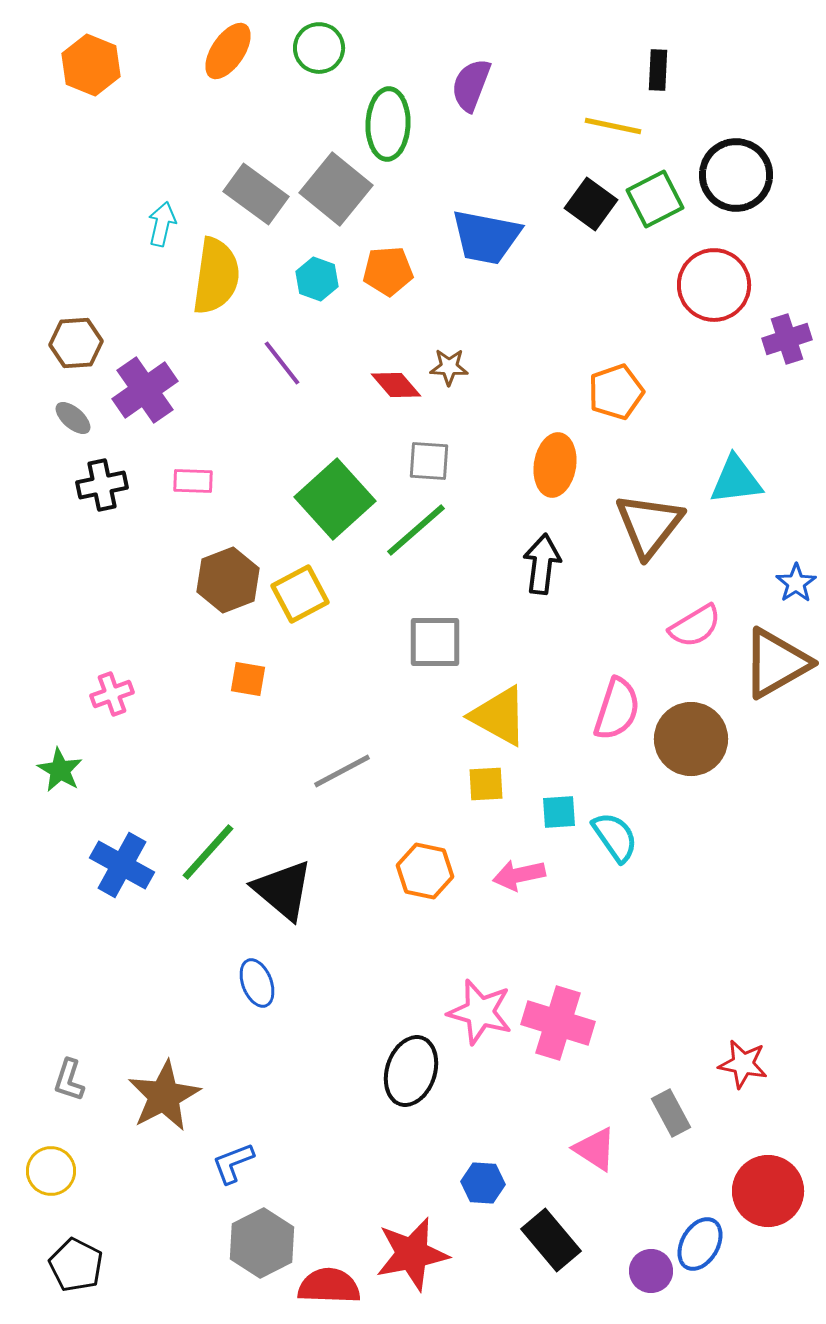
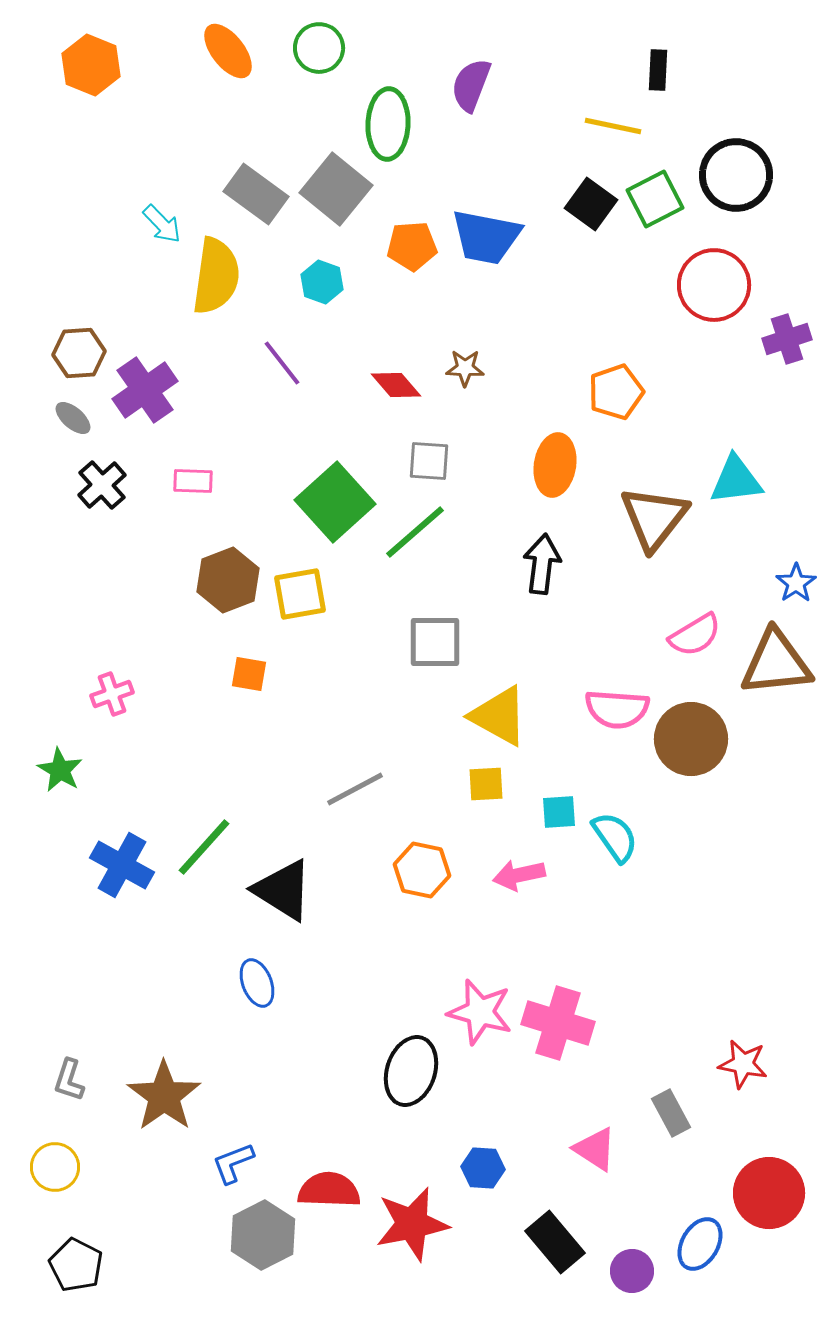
orange ellipse at (228, 51): rotated 72 degrees counterclockwise
cyan arrow at (162, 224): rotated 123 degrees clockwise
orange pentagon at (388, 271): moved 24 px right, 25 px up
cyan hexagon at (317, 279): moved 5 px right, 3 px down
brown hexagon at (76, 343): moved 3 px right, 10 px down
brown star at (449, 367): moved 16 px right, 1 px down
black cross at (102, 485): rotated 30 degrees counterclockwise
green square at (335, 499): moved 3 px down
brown triangle at (649, 525): moved 5 px right, 7 px up
green line at (416, 530): moved 1 px left, 2 px down
yellow square at (300, 594): rotated 18 degrees clockwise
pink semicircle at (695, 626): moved 9 px down
brown triangle at (776, 663): rotated 24 degrees clockwise
orange square at (248, 679): moved 1 px right, 5 px up
pink semicircle at (617, 709): rotated 76 degrees clockwise
gray line at (342, 771): moved 13 px right, 18 px down
green line at (208, 852): moved 4 px left, 5 px up
orange hexagon at (425, 871): moved 3 px left, 1 px up
black triangle at (283, 890): rotated 8 degrees counterclockwise
brown star at (164, 1096): rotated 8 degrees counterclockwise
yellow circle at (51, 1171): moved 4 px right, 4 px up
blue hexagon at (483, 1183): moved 15 px up
red circle at (768, 1191): moved 1 px right, 2 px down
black rectangle at (551, 1240): moved 4 px right, 2 px down
gray hexagon at (262, 1243): moved 1 px right, 8 px up
red star at (412, 1254): moved 30 px up
purple circle at (651, 1271): moved 19 px left
red semicircle at (329, 1286): moved 96 px up
